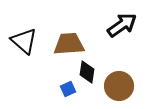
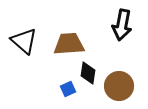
black arrow: rotated 136 degrees clockwise
black diamond: moved 1 px right, 1 px down
